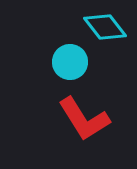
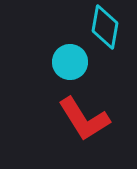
cyan diamond: rotated 48 degrees clockwise
